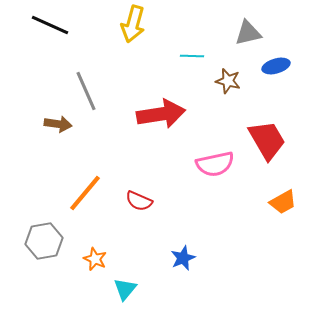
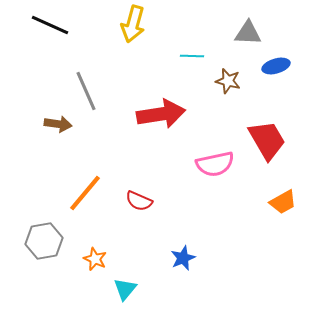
gray triangle: rotated 16 degrees clockwise
